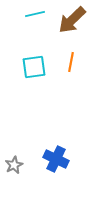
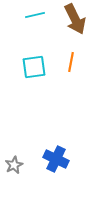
cyan line: moved 1 px down
brown arrow: moved 3 px right, 1 px up; rotated 72 degrees counterclockwise
